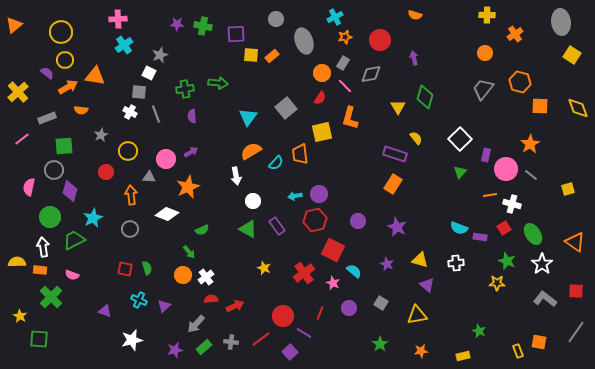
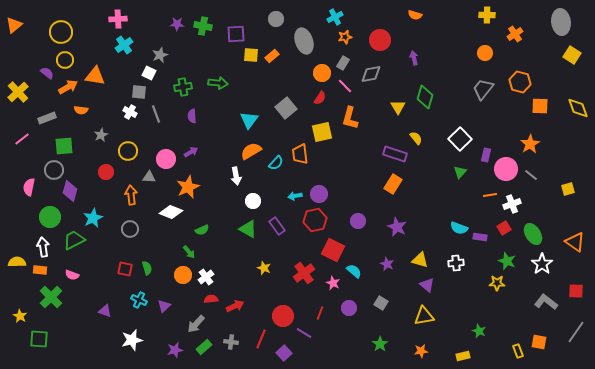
green cross at (185, 89): moved 2 px left, 2 px up
cyan triangle at (248, 117): moved 1 px right, 3 px down
white cross at (512, 204): rotated 36 degrees counterclockwise
white diamond at (167, 214): moved 4 px right, 2 px up
gray L-shape at (545, 299): moved 1 px right, 3 px down
yellow triangle at (417, 315): moved 7 px right, 1 px down
red line at (261, 339): rotated 30 degrees counterclockwise
purple square at (290, 352): moved 6 px left, 1 px down
